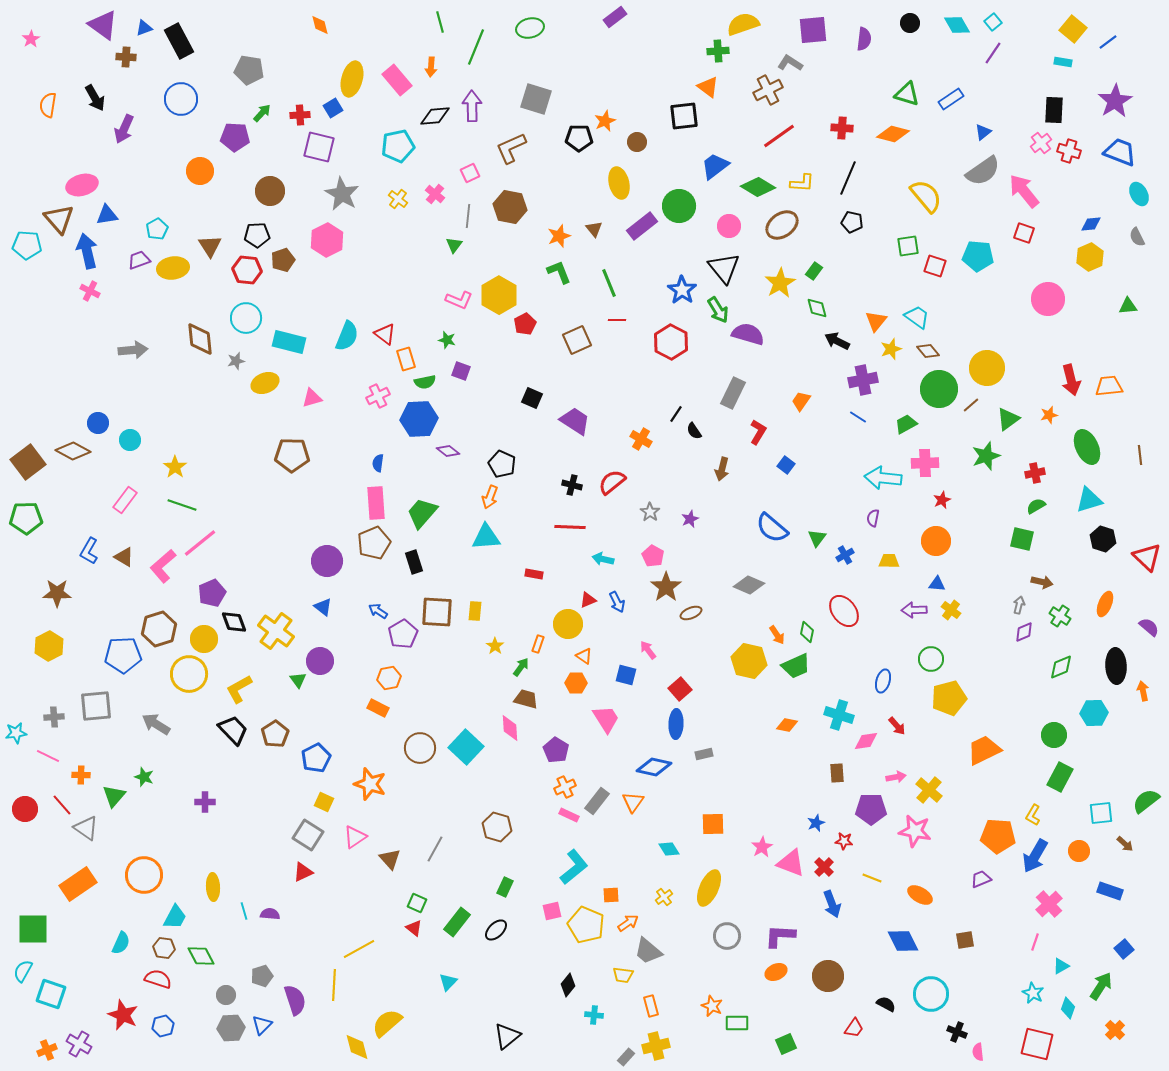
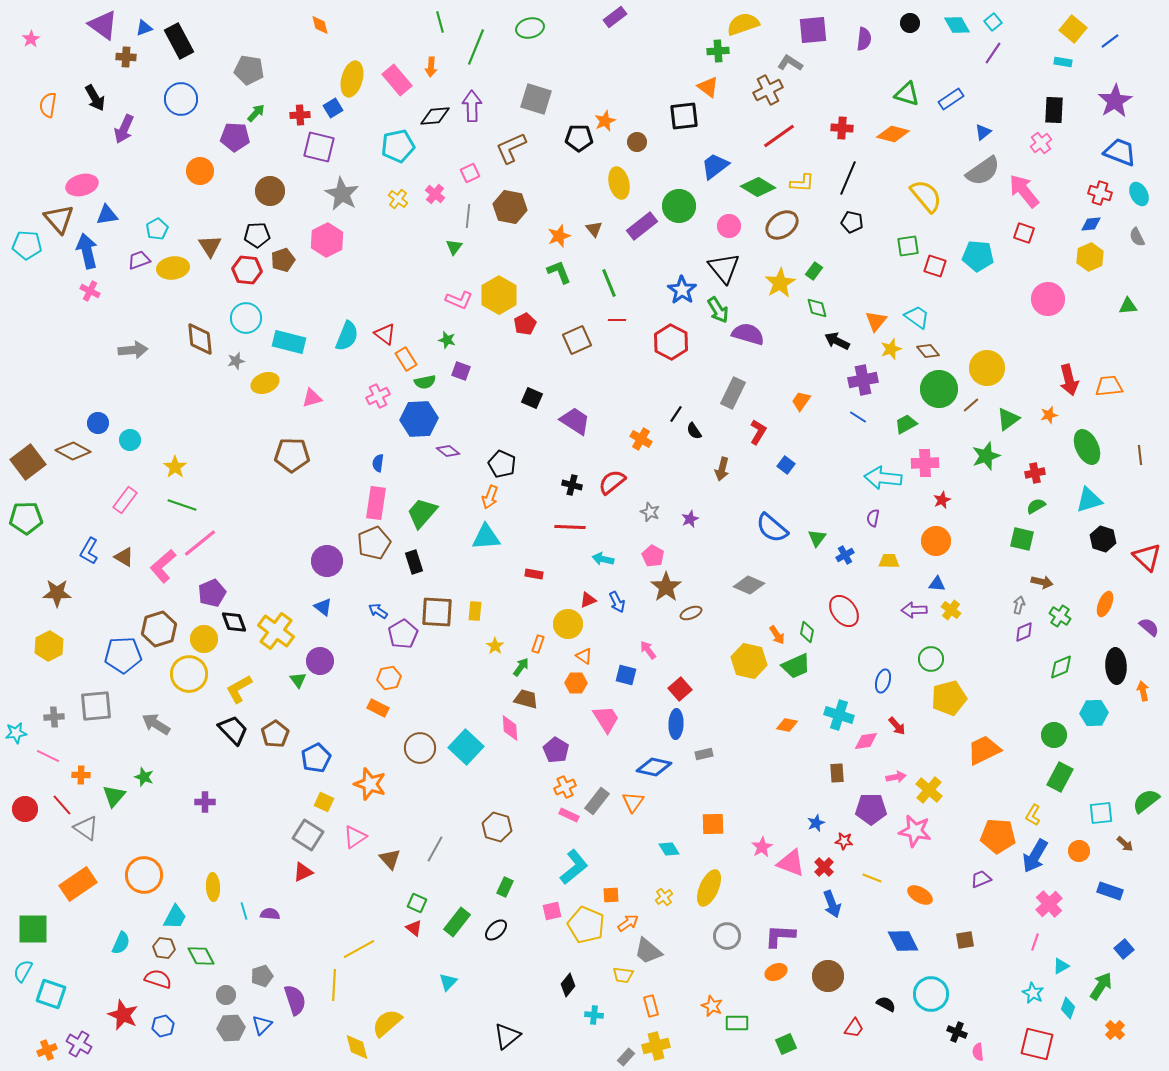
blue line at (1108, 42): moved 2 px right, 1 px up
green arrow at (262, 113): moved 6 px left
red cross at (1069, 151): moved 31 px right, 42 px down
green triangle at (454, 245): moved 2 px down
orange rectangle at (406, 359): rotated 15 degrees counterclockwise
red arrow at (1071, 380): moved 2 px left
pink rectangle at (376, 503): rotated 12 degrees clockwise
gray star at (650, 512): rotated 12 degrees counterclockwise
